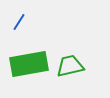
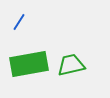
green trapezoid: moved 1 px right, 1 px up
